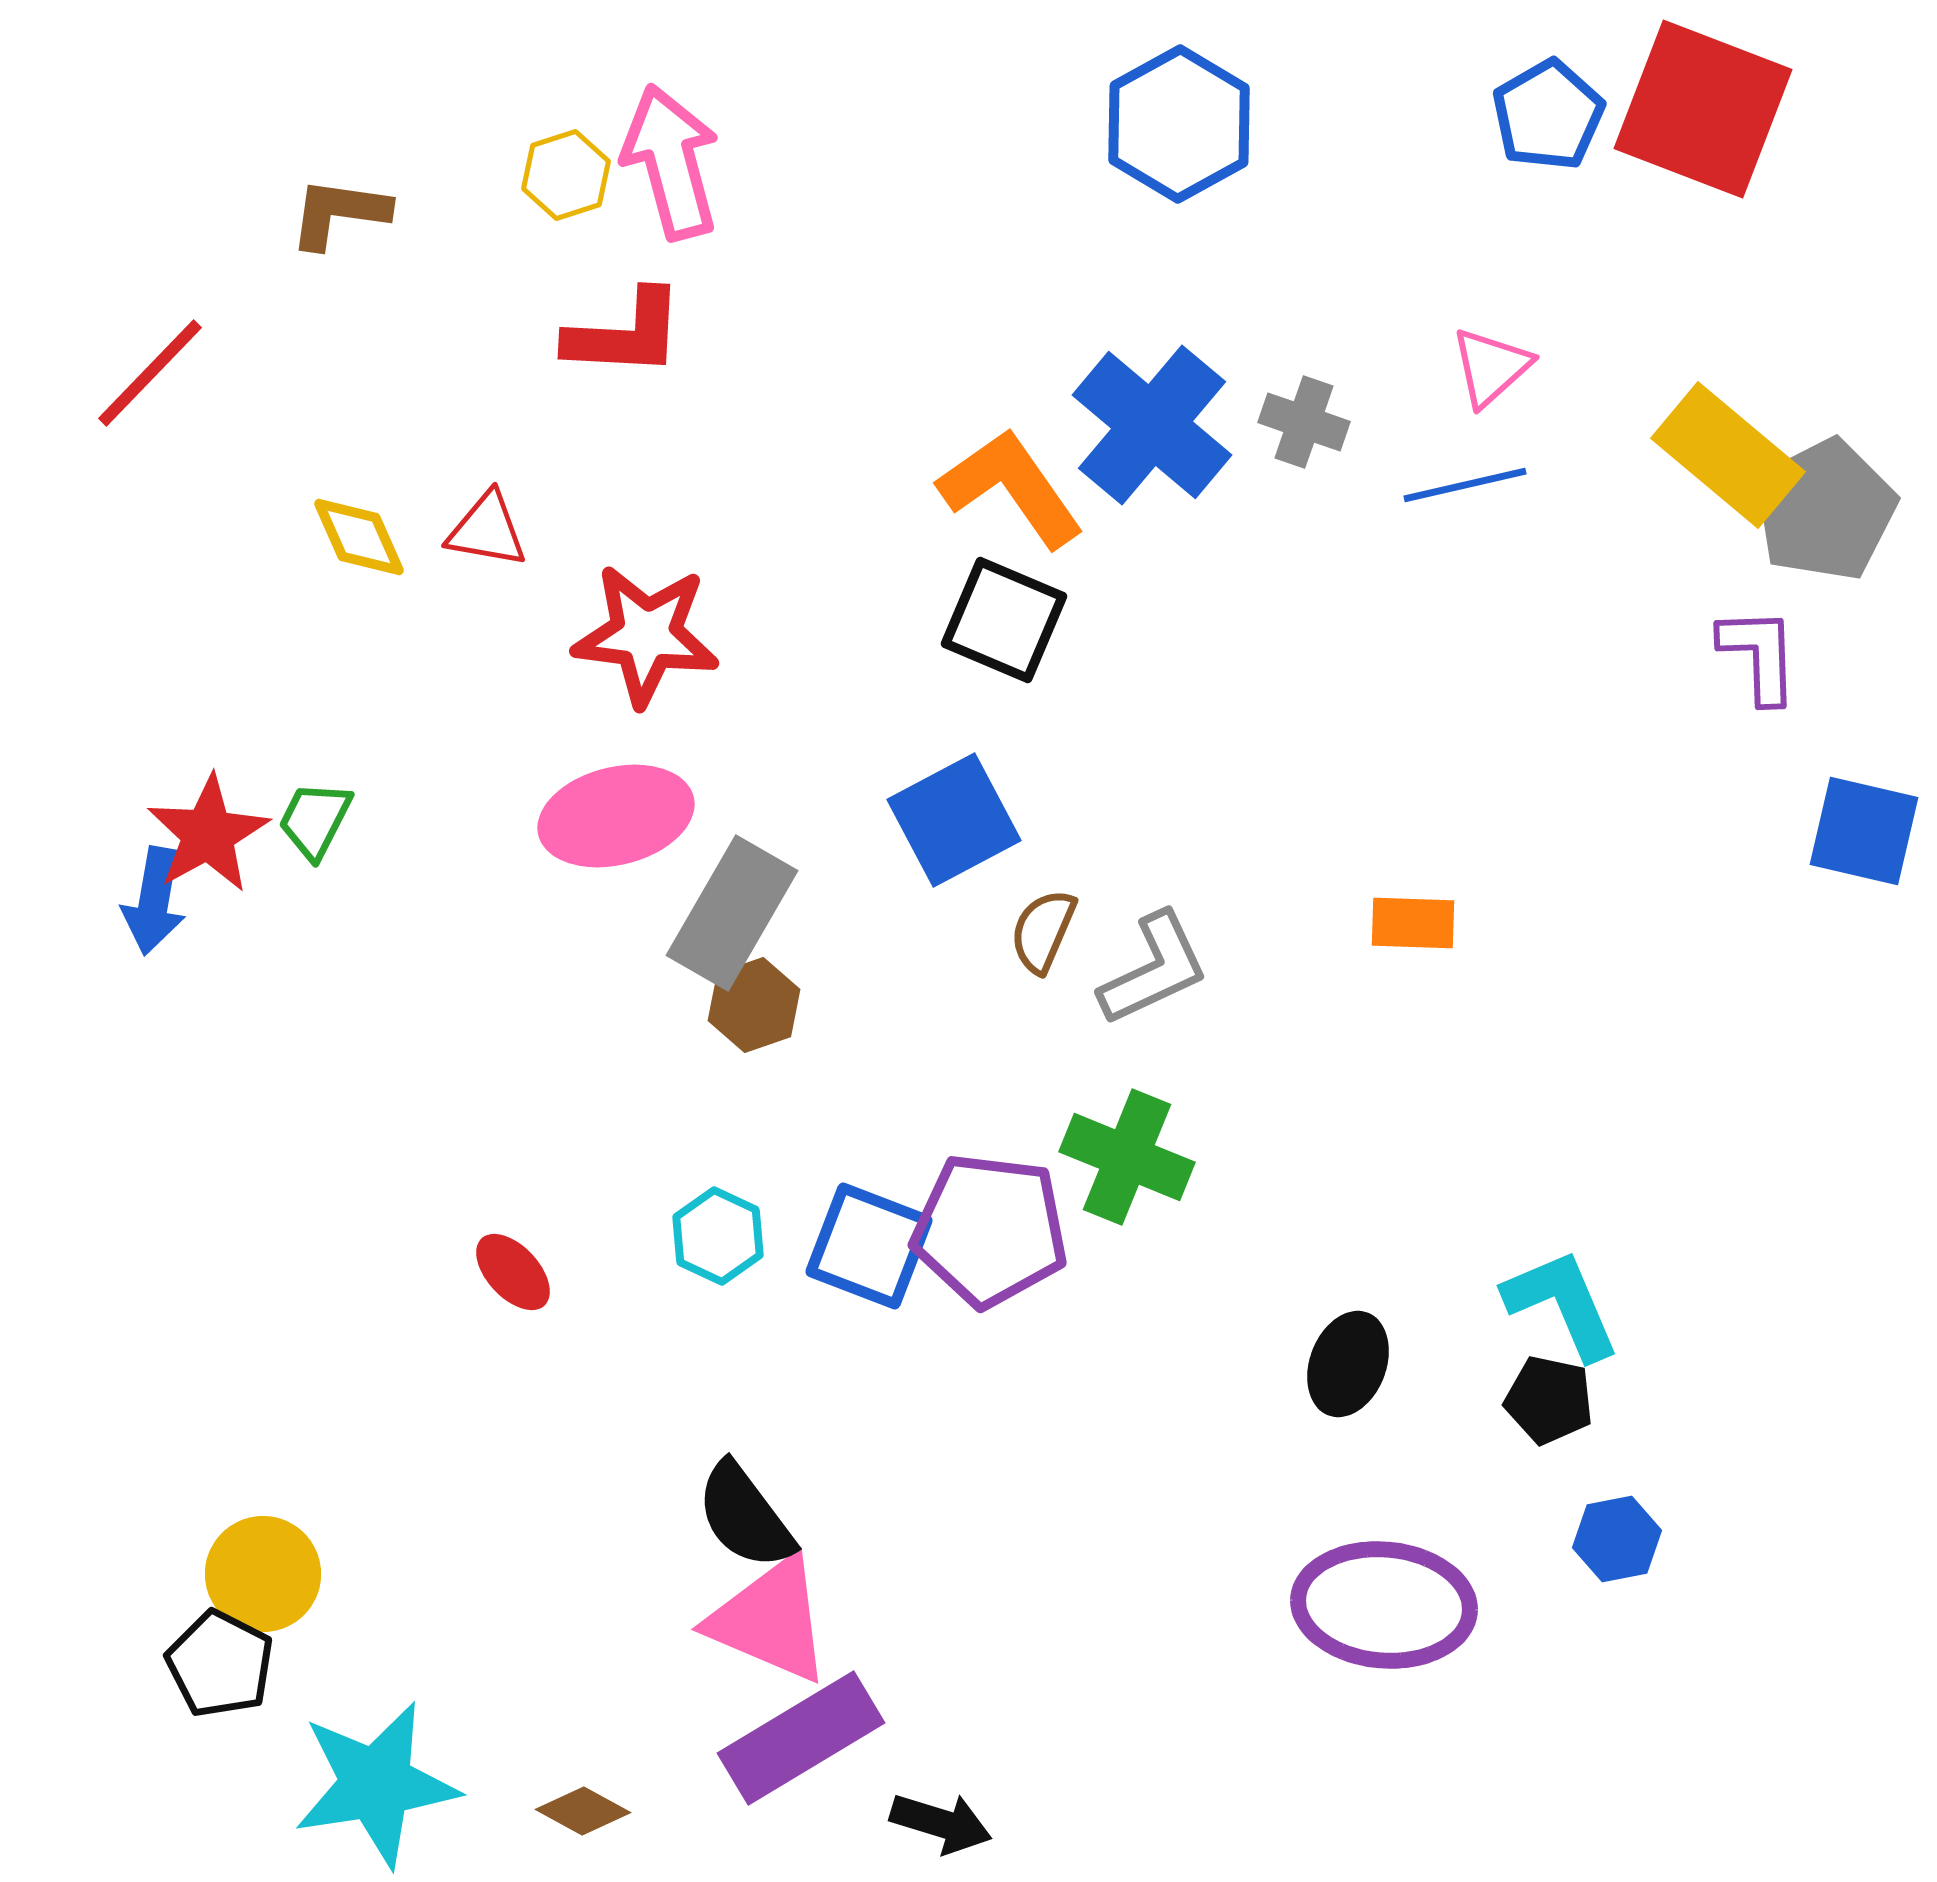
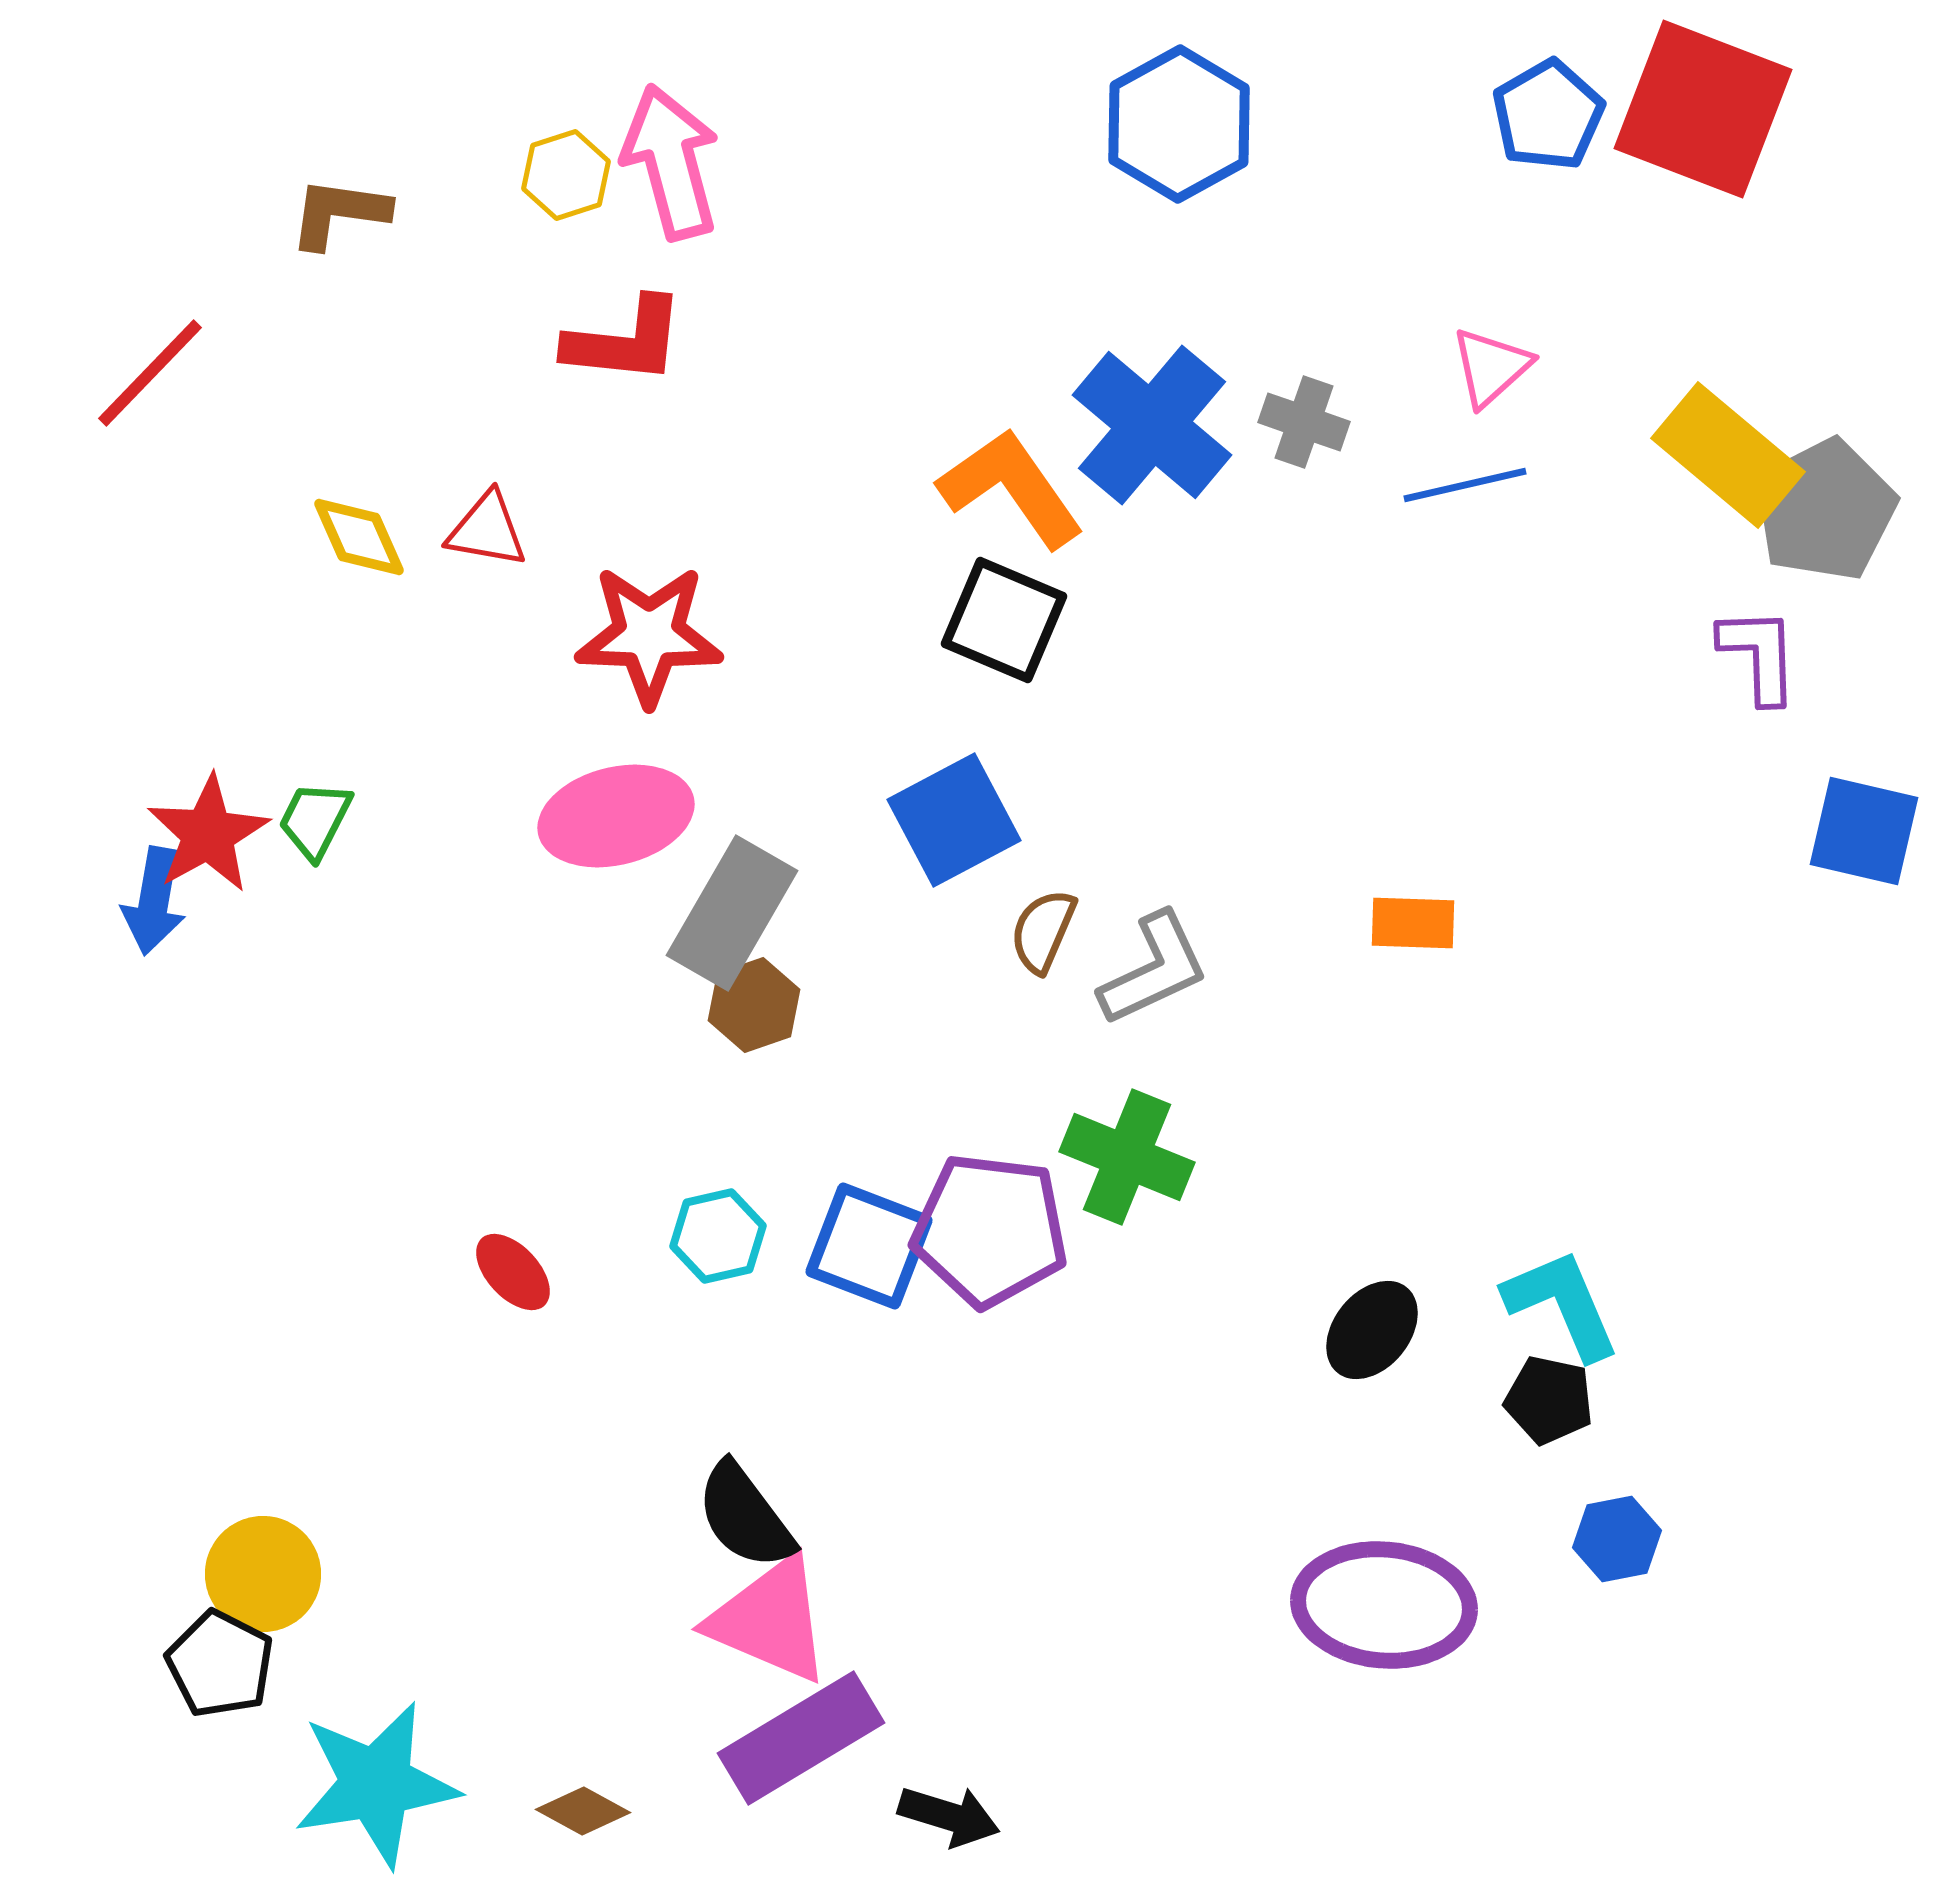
red L-shape at (625, 334): moved 7 px down; rotated 3 degrees clockwise
red star at (646, 635): moved 3 px right; rotated 5 degrees counterclockwise
cyan hexagon at (718, 1236): rotated 22 degrees clockwise
black ellipse at (1348, 1364): moved 24 px right, 34 px up; rotated 18 degrees clockwise
black arrow at (941, 1823): moved 8 px right, 7 px up
